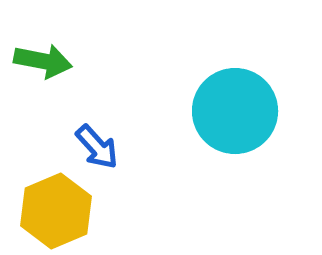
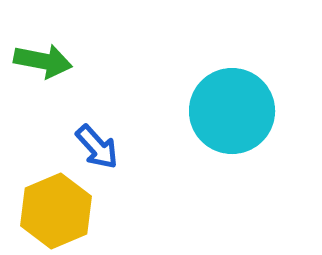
cyan circle: moved 3 px left
